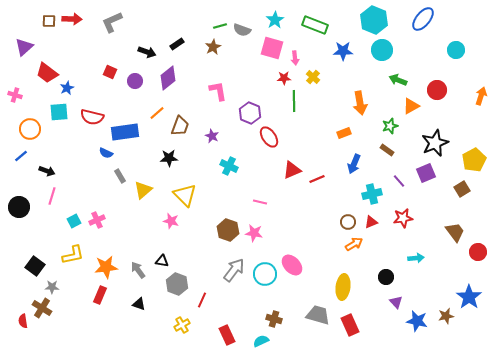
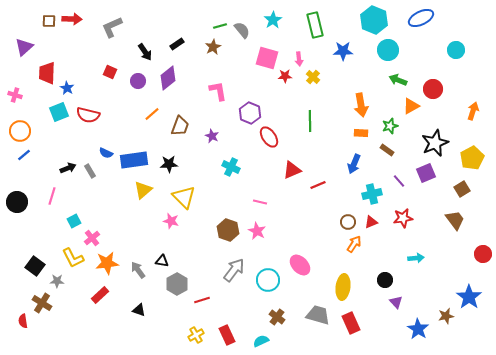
blue ellipse at (423, 19): moved 2 px left, 1 px up; rotated 25 degrees clockwise
cyan star at (275, 20): moved 2 px left
gray L-shape at (112, 22): moved 5 px down
green rectangle at (315, 25): rotated 55 degrees clockwise
gray semicircle at (242, 30): rotated 150 degrees counterclockwise
pink square at (272, 48): moved 5 px left, 10 px down
cyan circle at (382, 50): moved 6 px right
black arrow at (147, 52): moved 2 px left; rotated 36 degrees clockwise
pink arrow at (295, 58): moved 4 px right, 1 px down
red trapezoid at (47, 73): rotated 55 degrees clockwise
red star at (284, 78): moved 1 px right, 2 px up
purple circle at (135, 81): moved 3 px right
blue star at (67, 88): rotated 16 degrees counterclockwise
red circle at (437, 90): moved 4 px left, 1 px up
orange arrow at (481, 96): moved 8 px left, 15 px down
green line at (294, 101): moved 16 px right, 20 px down
orange arrow at (360, 103): moved 1 px right, 2 px down
cyan square at (59, 112): rotated 18 degrees counterclockwise
orange line at (157, 113): moved 5 px left, 1 px down
red semicircle at (92, 117): moved 4 px left, 2 px up
orange circle at (30, 129): moved 10 px left, 2 px down
blue rectangle at (125, 132): moved 9 px right, 28 px down
orange rectangle at (344, 133): moved 17 px right; rotated 24 degrees clockwise
blue line at (21, 156): moved 3 px right, 1 px up
black star at (169, 158): moved 6 px down
yellow pentagon at (474, 160): moved 2 px left, 2 px up
cyan cross at (229, 166): moved 2 px right, 1 px down
black arrow at (47, 171): moved 21 px right, 3 px up; rotated 42 degrees counterclockwise
gray rectangle at (120, 176): moved 30 px left, 5 px up
red line at (317, 179): moved 1 px right, 6 px down
yellow triangle at (185, 195): moved 1 px left, 2 px down
black circle at (19, 207): moved 2 px left, 5 px up
pink cross at (97, 220): moved 5 px left, 18 px down; rotated 14 degrees counterclockwise
brown trapezoid at (455, 232): moved 12 px up
pink star at (254, 233): moved 3 px right, 2 px up; rotated 18 degrees clockwise
orange arrow at (354, 244): rotated 24 degrees counterclockwise
red circle at (478, 252): moved 5 px right, 2 px down
yellow L-shape at (73, 255): moved 3 px down; rotated 75 degrees clockwise
pink ellipse at (292, 265): moved 8 px right
orange star at (106, 267): moved 1 px right, 4 px up
cyan circle at (265, 274): moved 3 px right, 6 px down
black circle at (386, 277): moved 1 px left, 3 px down
gray hexagon at (177, 284): rotated 10 degrees clockwise
gray star at (52, 287): moved 5 px right, 6 px up
red rectangle at (100, 295): rotated 24 degrees clockwise
red line at (202, 300): rotated 49 degrees clockwise
black triangle at (139, 304): moved 6 px down
brown cross at (42, 308): moved 5 px up
brown cross at (274, 319): moved 3 px right, 2 px up; rotated 21 degrees clockwise
blue star at (417, 321): moved 1 px right, 8 px down; rotated 20 degrees clockwise
yellow cross at (182, 325): moved 14 px right, 10 px down
red rectangle at (350, 325): moved 1 px right, 2 px up
